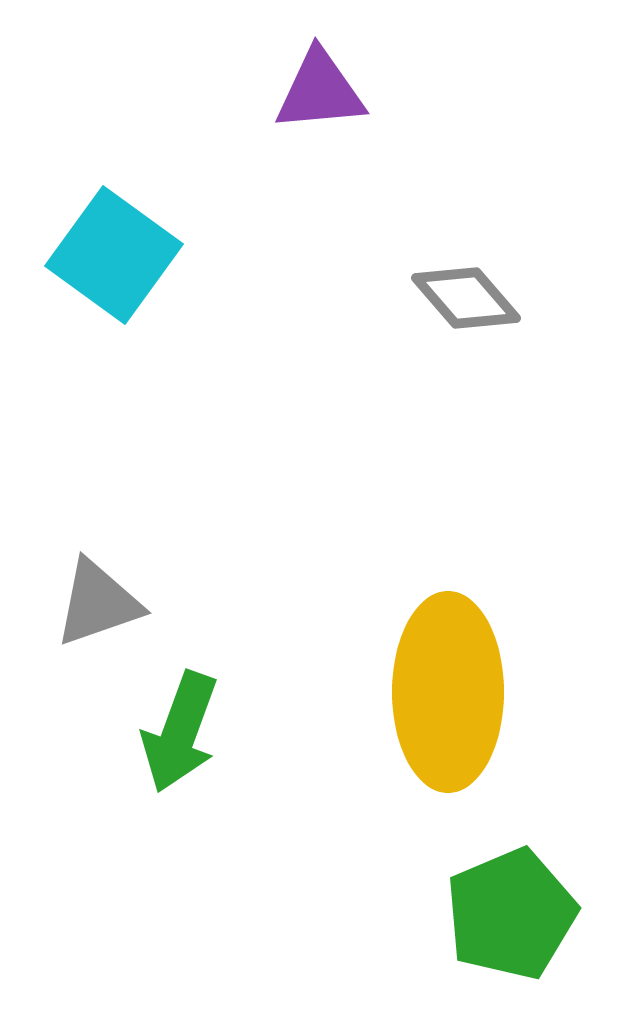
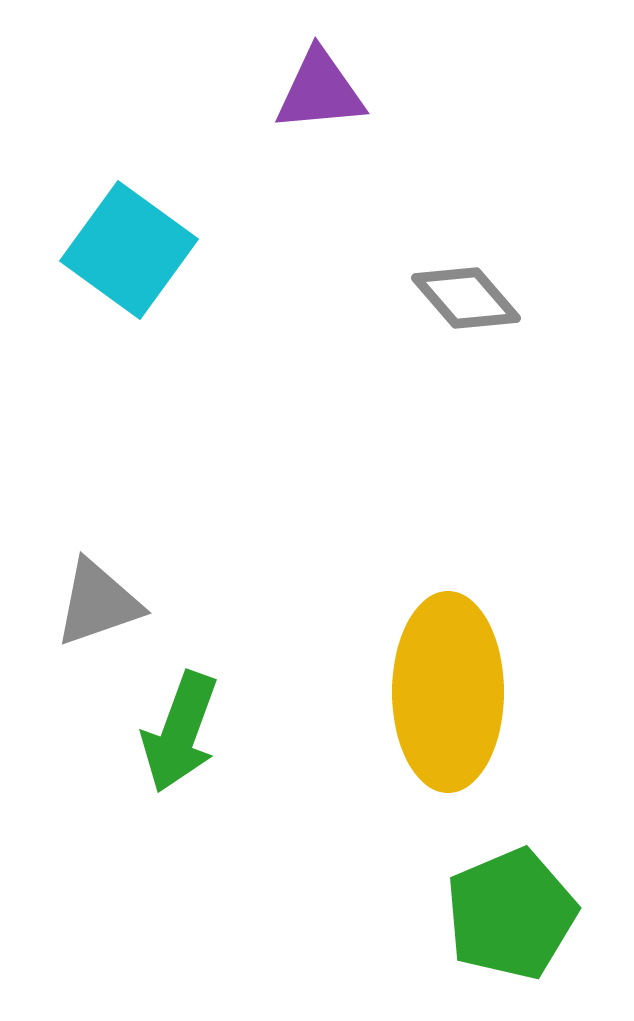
cyan square: moved 15 px right, 5 px up
